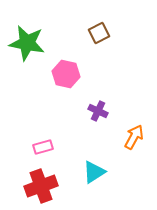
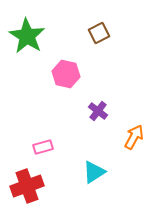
green star: moved 7 px up; rotated 21 degrees clockwise
purple cross: rotated 12 degrees clockwise
red cross: moved 14 px left
